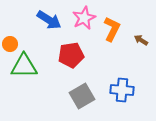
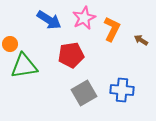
green triangle: rotated 8 degrees counterclockwise
gray square: moved 2 px right, 3 px up
